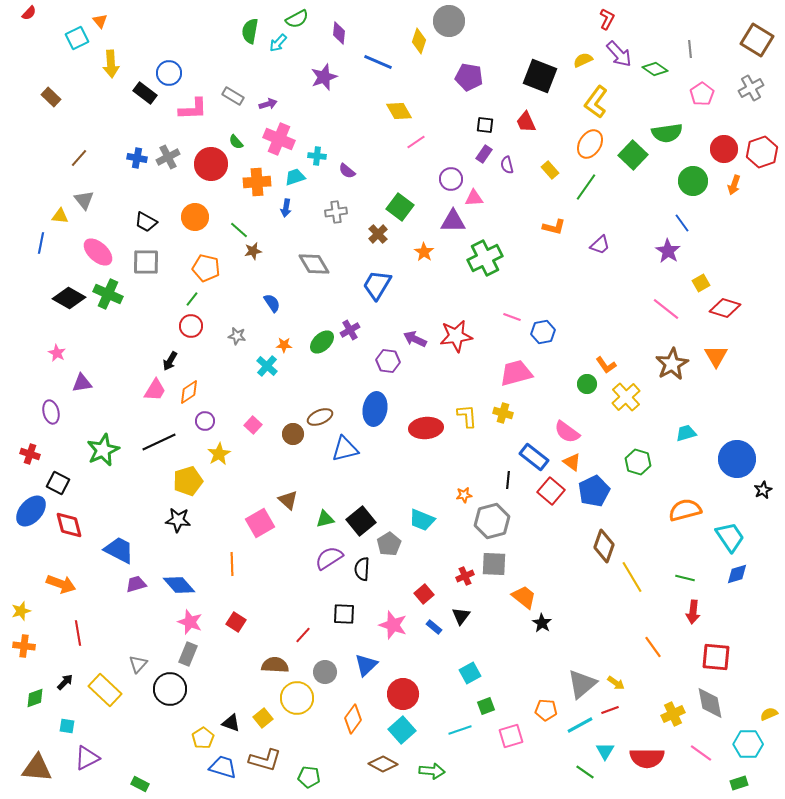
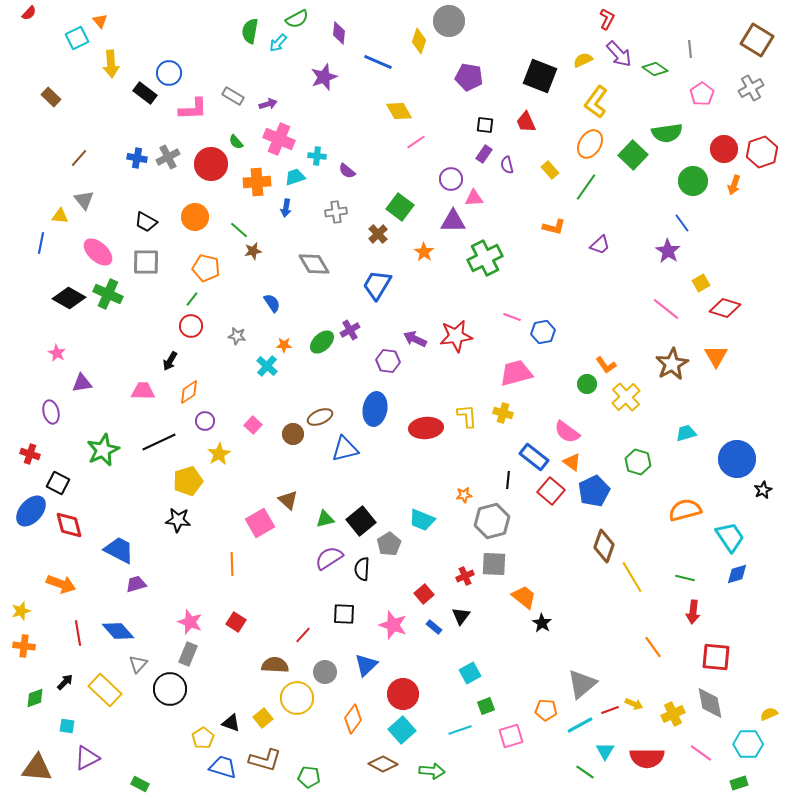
pink trapezoid at (155, 390): moved 12 px left, 1 px down; rotated 120 degrees counterclockwise
blue diamond at (179, 585): moved 61 px left, 46 px down
yellow arrow at (616, 683): moved 18 px right, 21 px down; rotated 12 degrees counterclockwise
